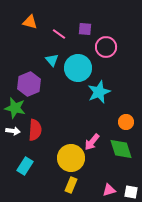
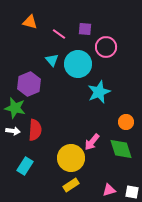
cyan circle: moved 4 px up
yellow rectangle: rotated 35 degrees clockwise
white square: moved 1 px right
